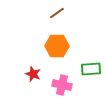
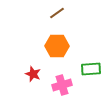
pink cross: rotated 30 degrees counterclockwise
